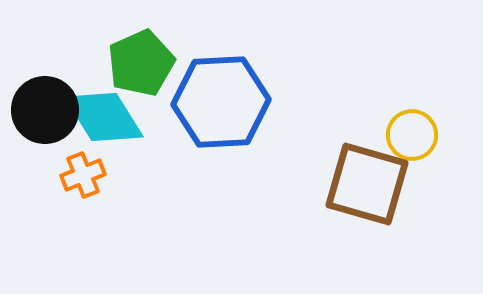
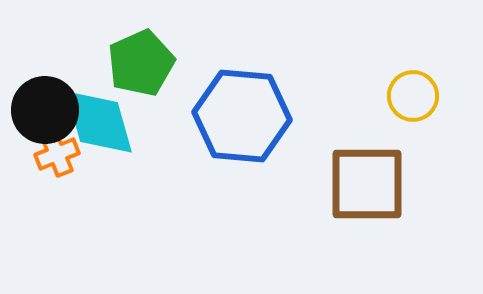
blue hexagon: moved 21 px right, 14 px down; rotated 8 degrees clockwise
cyan diamond: moved 5 px left, 5 px down; rotated 16 degrees clockwise
yellow circle: moved 1 px right, 39 px up
orange cross: moved 26 px left, 21 px up
brown square: rotated 16 degrees counterclockwise
